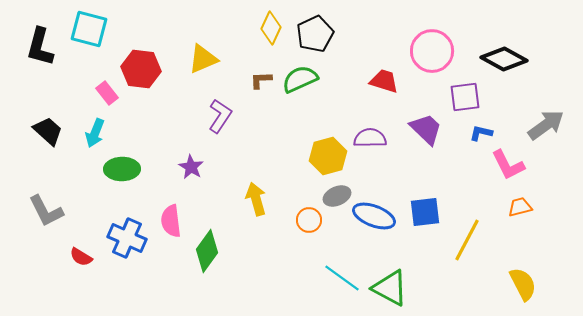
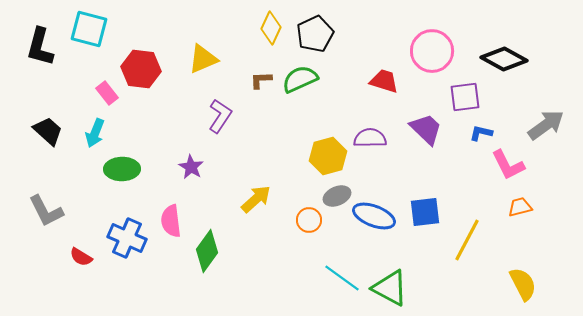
yellow arrow: rotated 64 degrees clockwise
